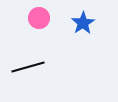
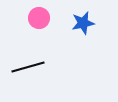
blue star: rotated 20 degrees clockwise
